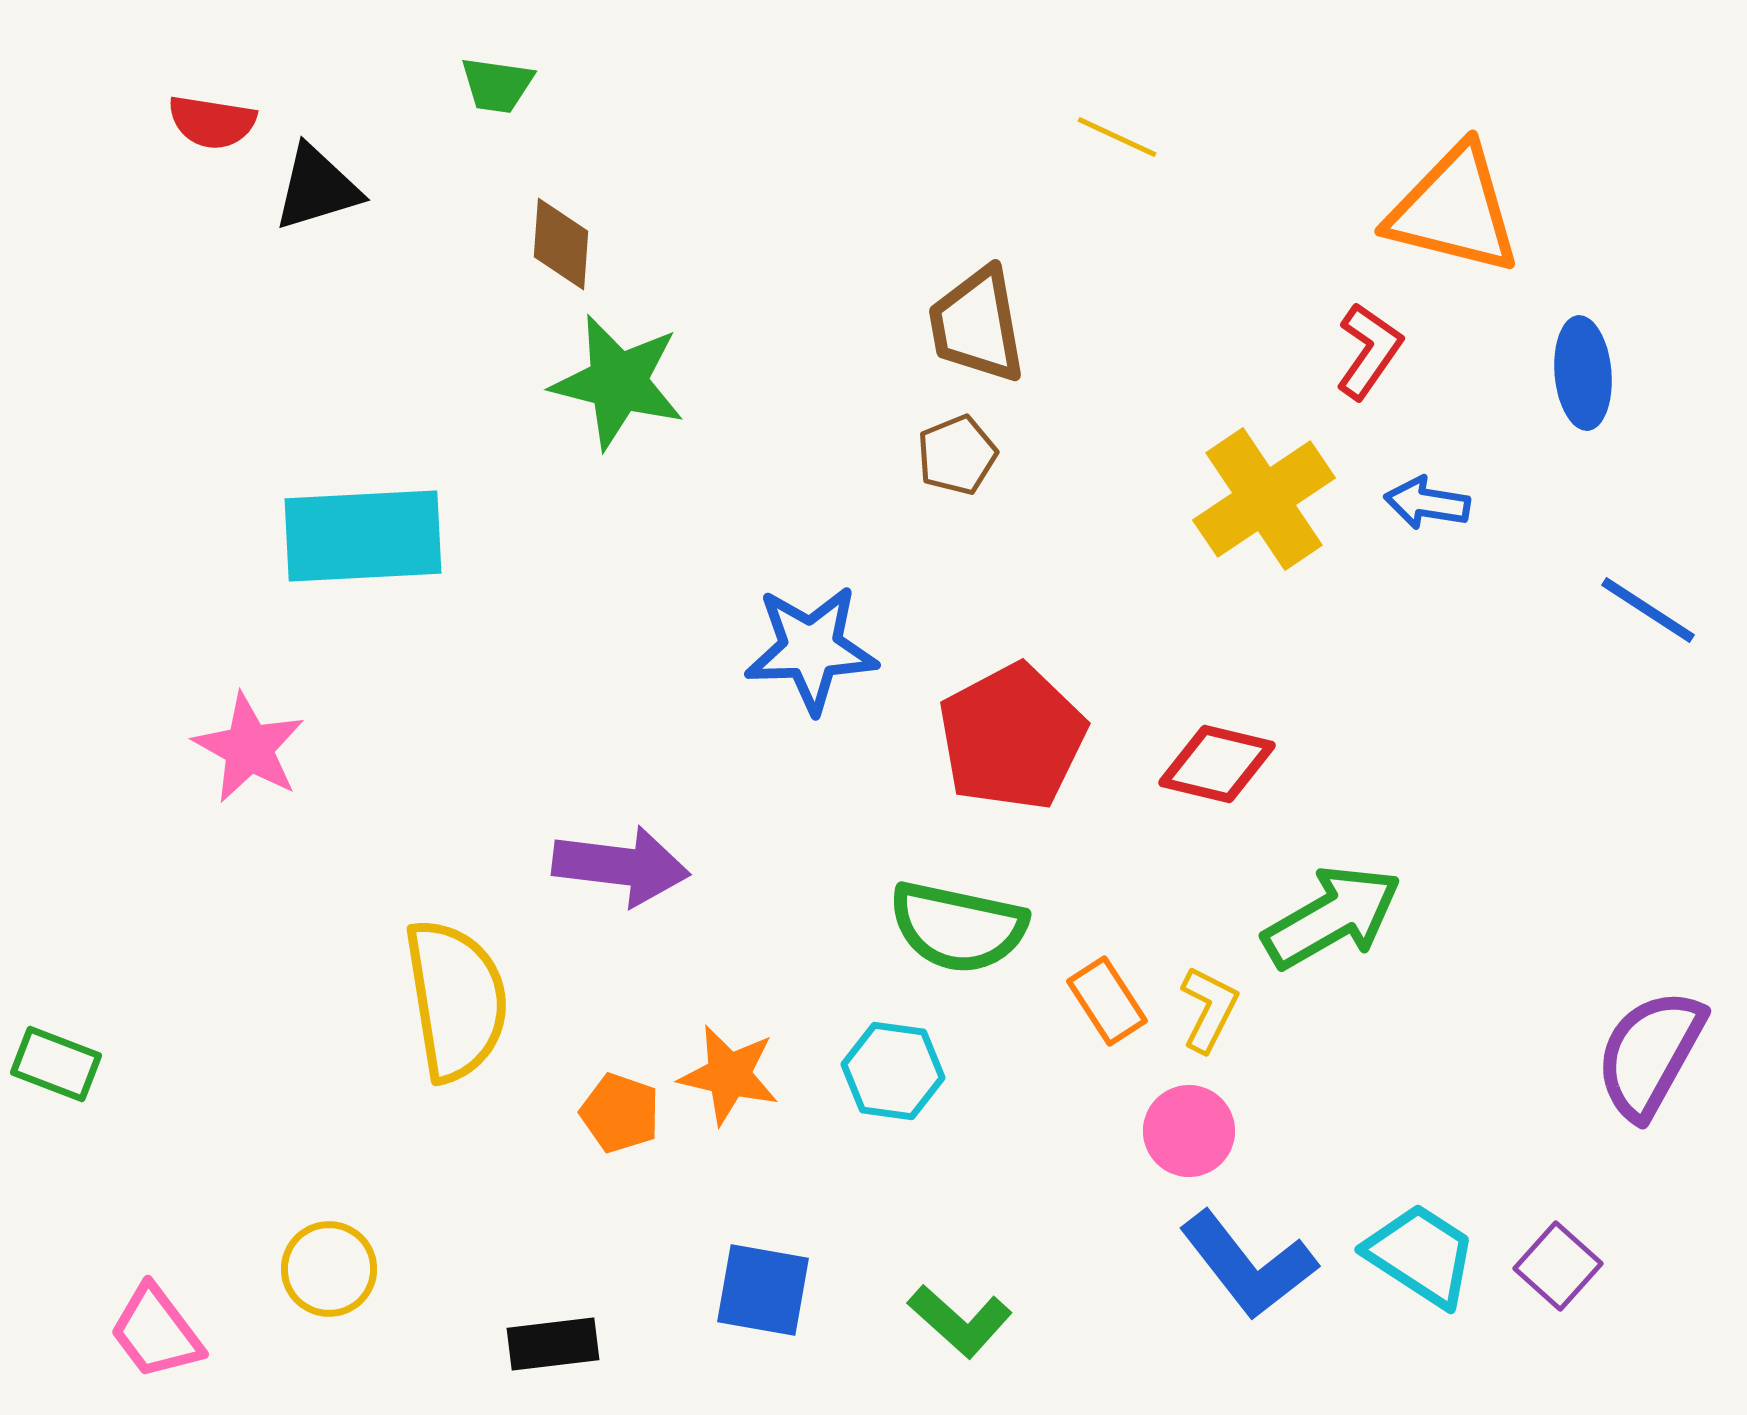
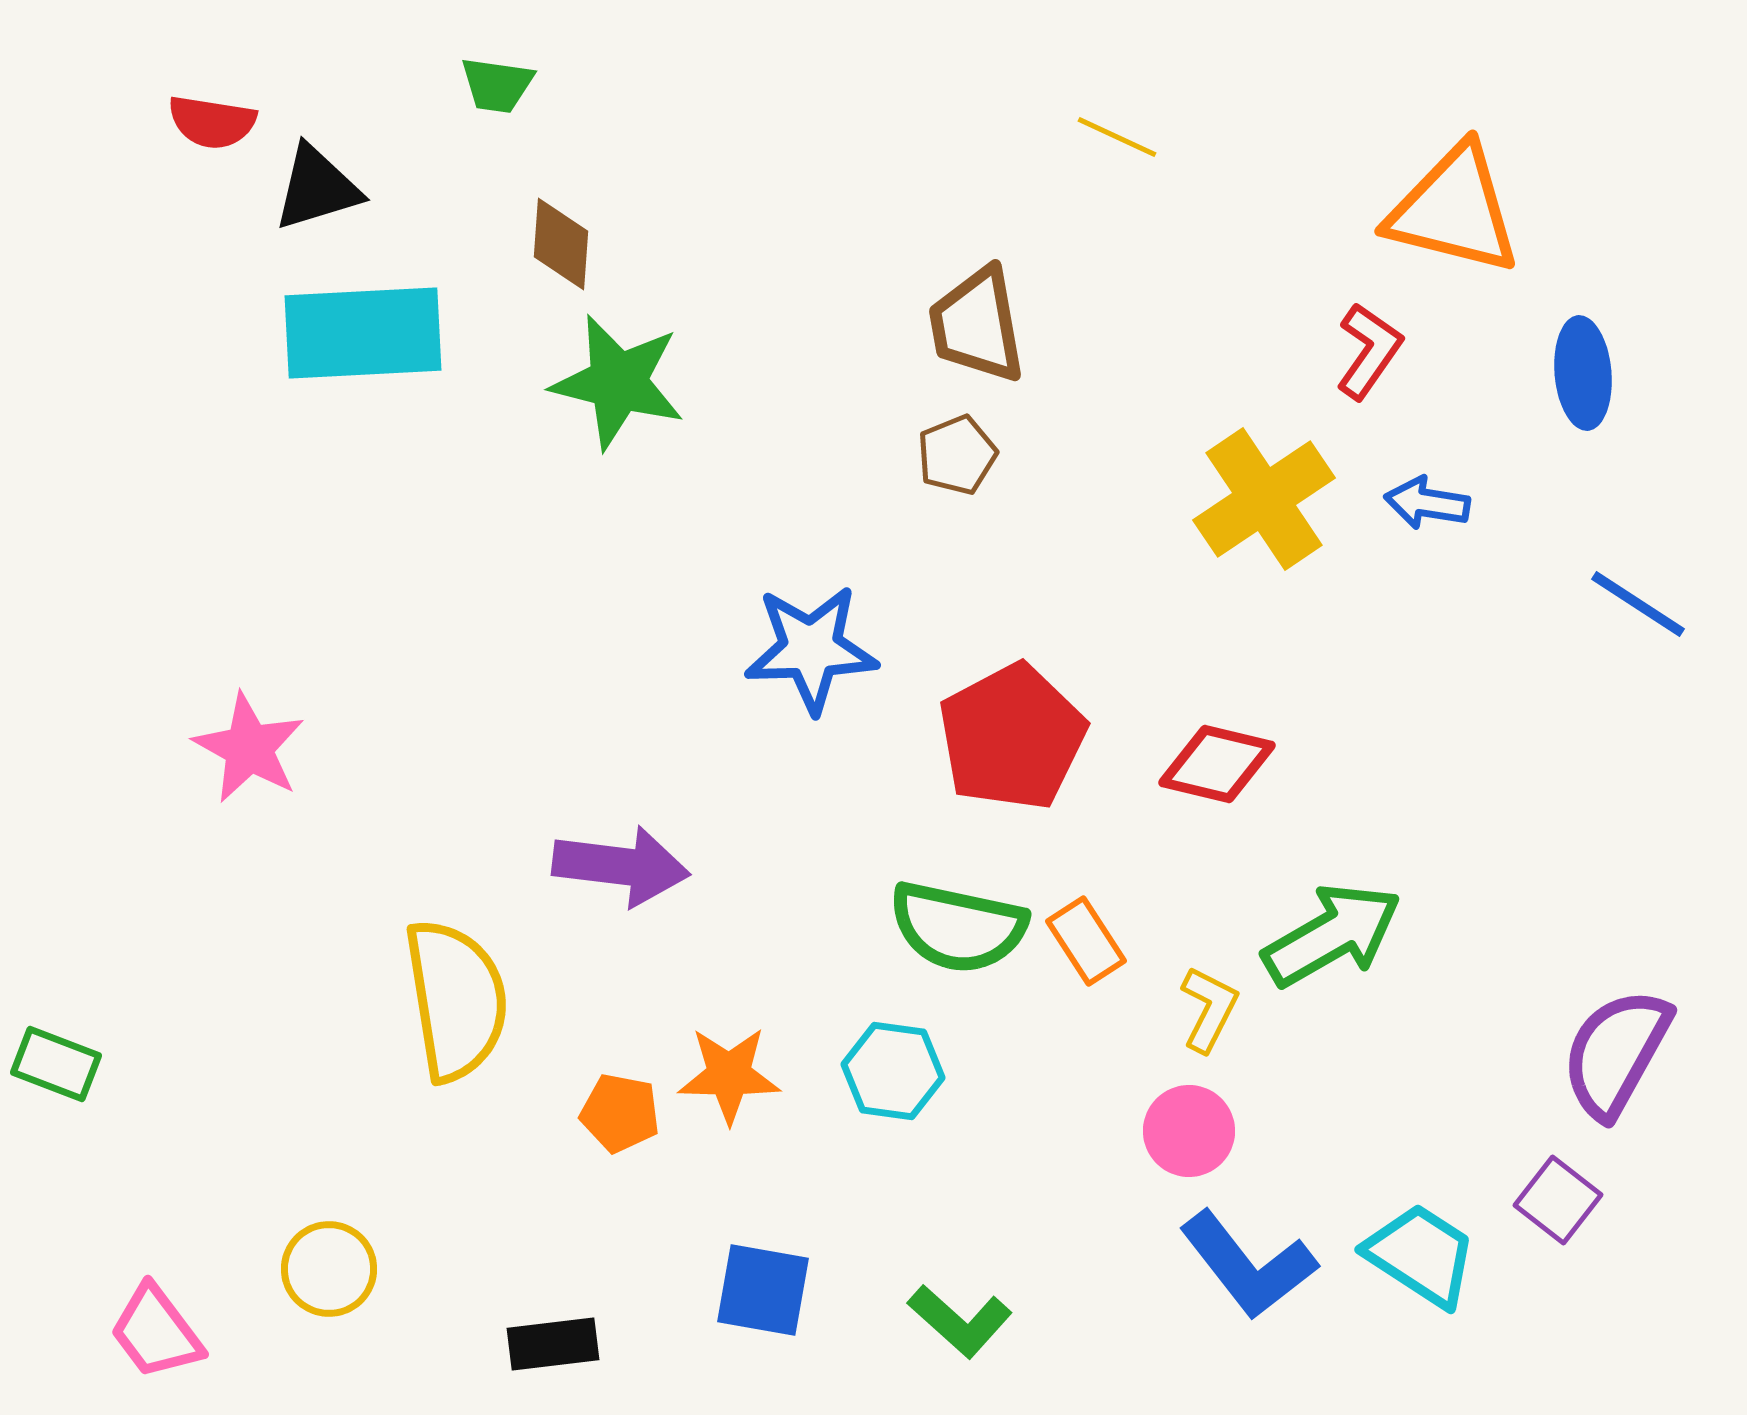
cyan rectangle: moved 203 px up
blue line: moved 10 px left, 6 px up
green arrow: moved 18 px down
orange rectangle: moved 21 px left, 60 px up
purple semicircle: moved 34 px left, 1 px up
orange star: rotated 12 degrees counterclockwise
orange pentagon: rotated 8 degrees counterclockwise
purple square: moved 66 px up; rotated 4 degrees counterclockwise
